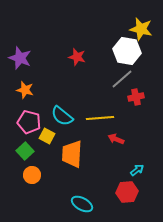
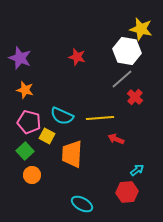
red cross: moved 1 px left; rotated 35 degrees counterclockwise
cyan semicircle: rotated 15 degrees counterclockwise
